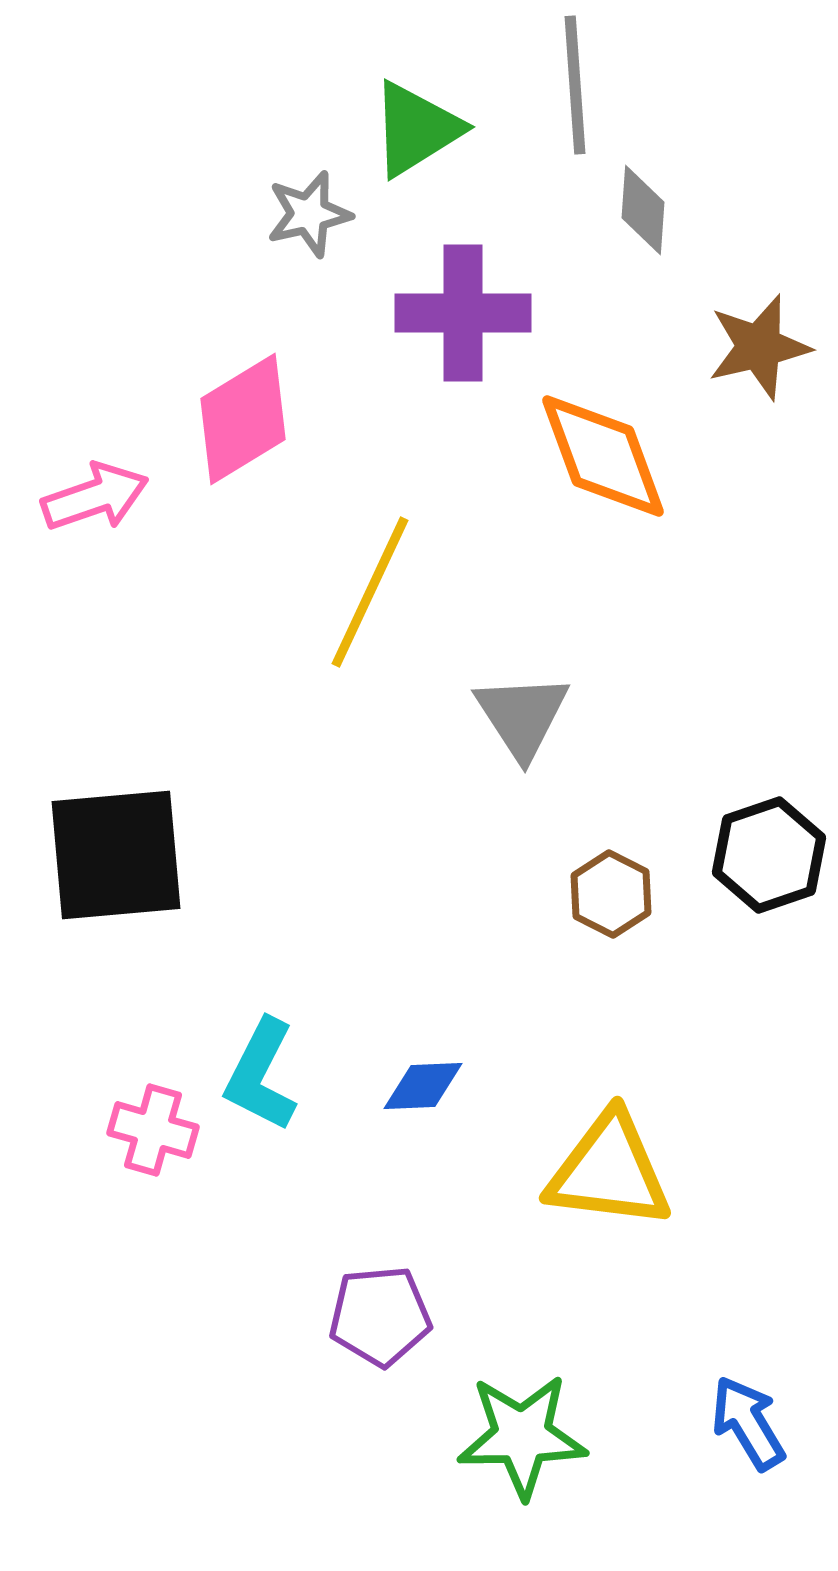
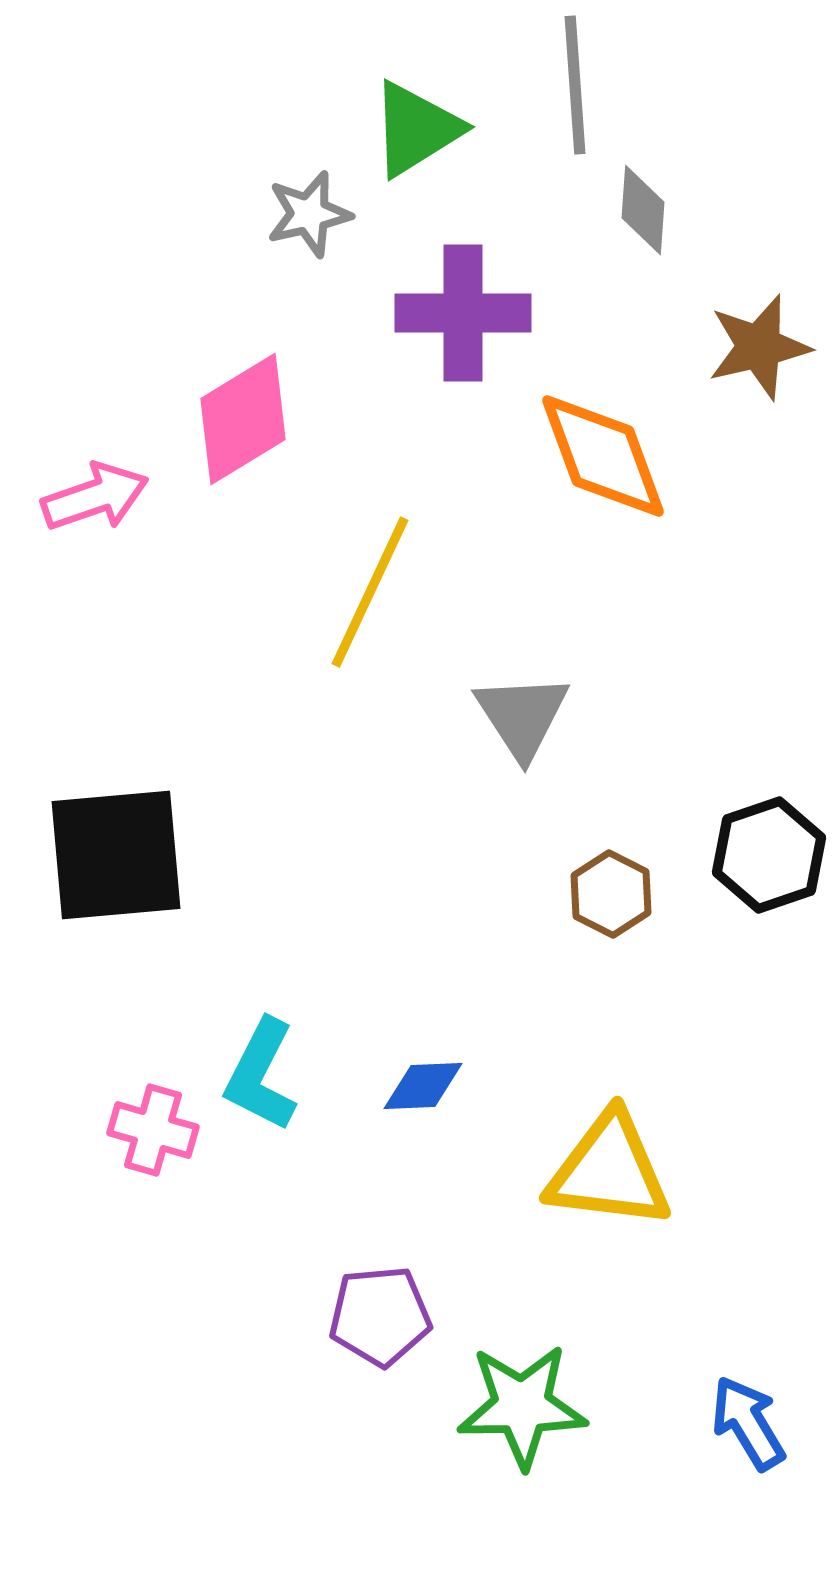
green star: moved 30 px up
